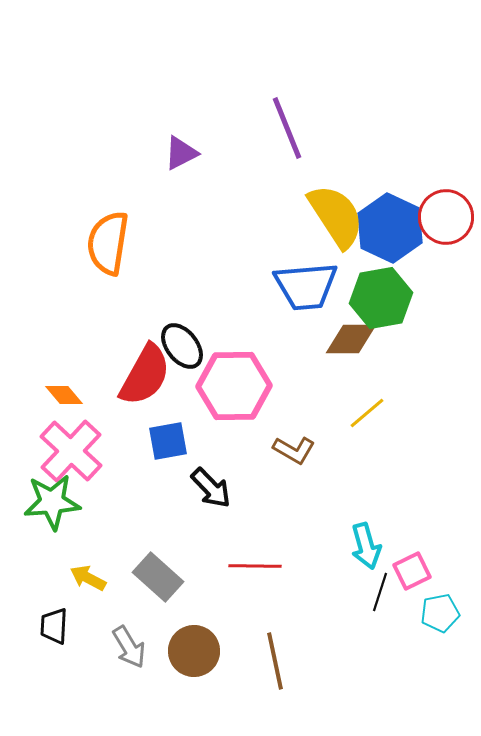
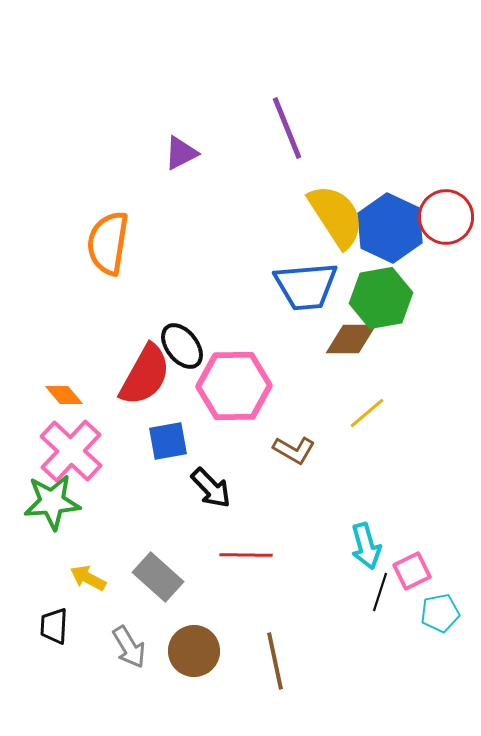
red line: moved 9 px left, 11 px up
